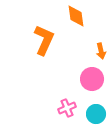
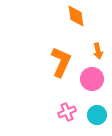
orange L-shape: moved 17 px right, 22 px down
orange arrow: moved 3 px left
pink cross: moved 4 px down
cyan circle: moved 1 px right, 1 px down
